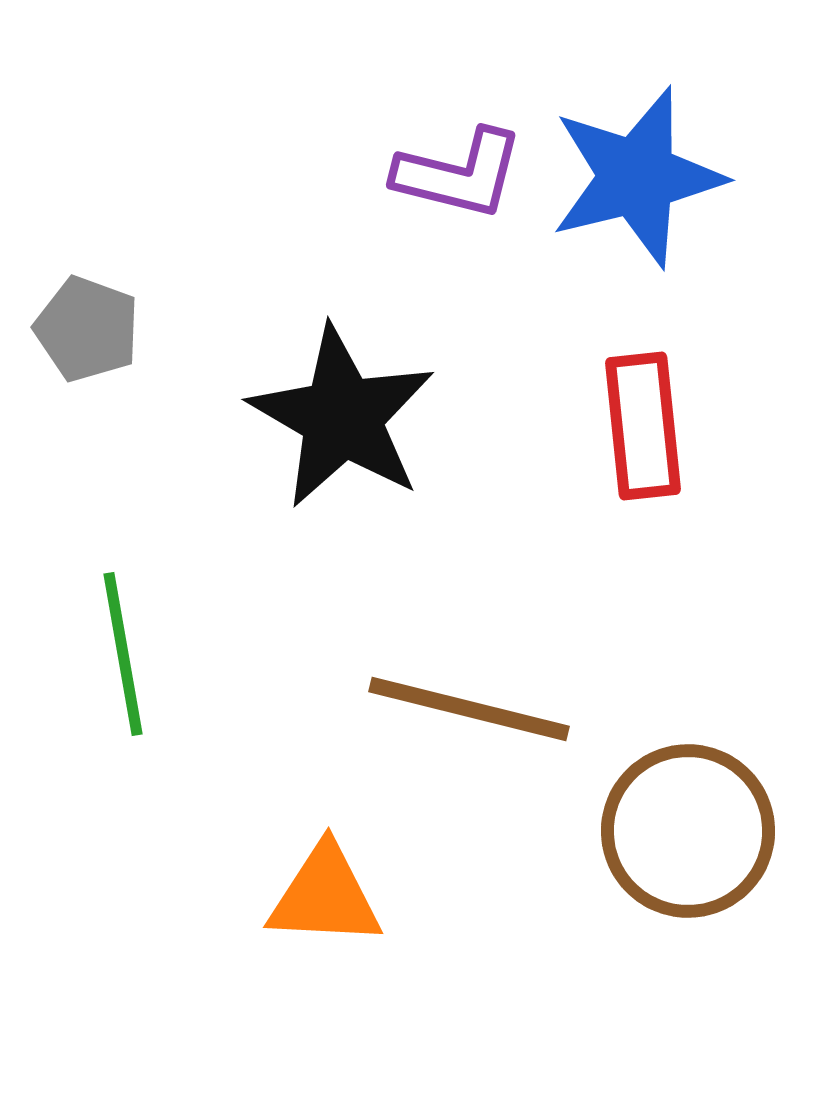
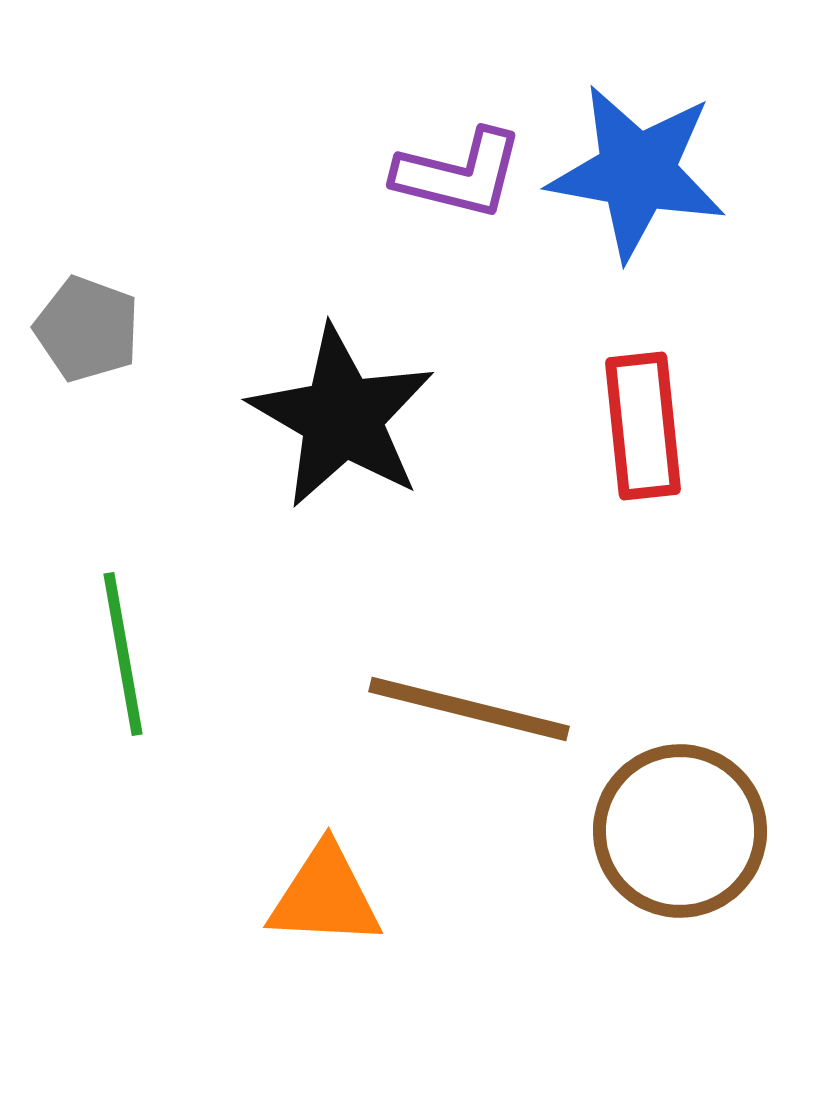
blue star: moved 5 px up; rotated 24 degrees clockwise
brown circle: moved 8 px left
